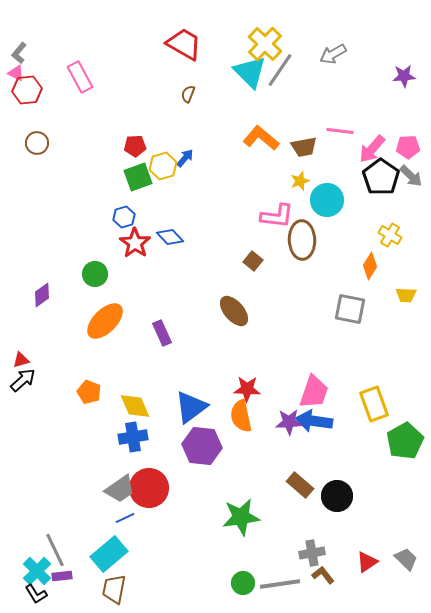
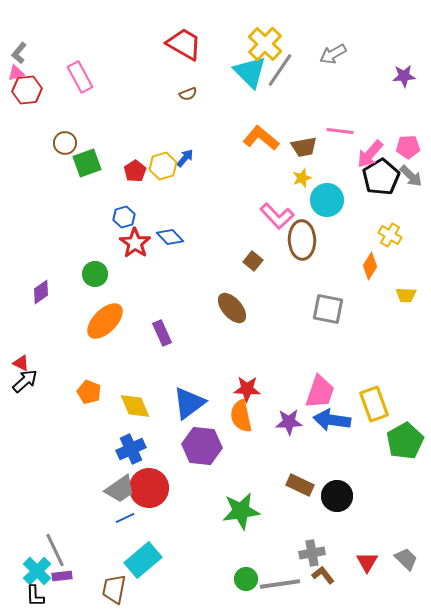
pink triangle at (16, 73): rotated 42 degrees counterclockwise
brown semicircle at (188, 94): rotated 132 degrees counterclockwise
brown circle at (37, 143): moved 28 px right
red pentagon at (135, 146): moved 25 px down; rotated 30 degrees counterclockwise
pink arrow at (372, 149): moved 2 px left, 5 px down
green square at (138, 177): moved 51 px left, 14 px up
black pentagon at (381, 177): rotated 6 degrees clockwise
yellow star at (300, 181): moved 2 px right, 3 px up
pink L-shape at (277, 216): rotated 40 degrees clockwise
purple diamond at (42, 295): moved 1 px left, 3 px up
gray square at (350, 309): moved 22 px left
brown ellipse at (234, 311): moved 2 px left, 3 px up
red triangle at (21, 360): moved 3 px down; rotated 42 degrees clockwise
black arrow at (23, 380): moved 2 px right, 1 px down
pink trapezoid at (314, 392): moved 6 px right
blue triangle at (191, 407): moved 2 px left, 4 px up
blue arrow at (314, 421): moved 18 px right, 1 px up
blue cross at (133, 437): moved 2 px left, 12 px down; rotated 16 degrees counterclockwise
brown rectangle at (300, 485): rotated 16 degrees counterclockwise
green star at (241, 517): moved 6 px up
cyan rectangle at (109, 554): moved 34 px right, 6 px down
red triangle at (367, 562): rotated 25 degrees counterclockwise
green circle at (243, 583): moved 3 px right, 4 px up
black L-shape at (36, 594): moved 1 px left, 2 px down; rotated 30 degrees clockwise
